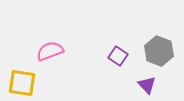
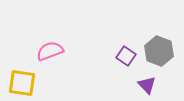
purple square: moved 8 px right
